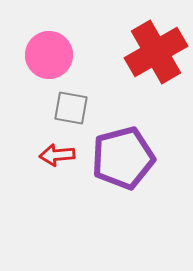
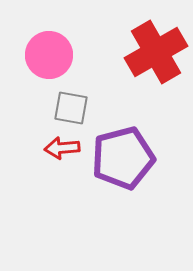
red arrow: moved 5 px right, 7 px up
